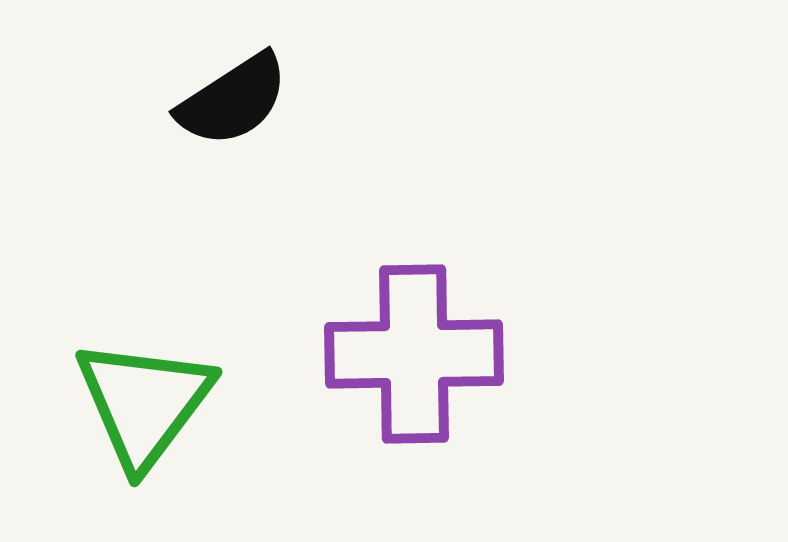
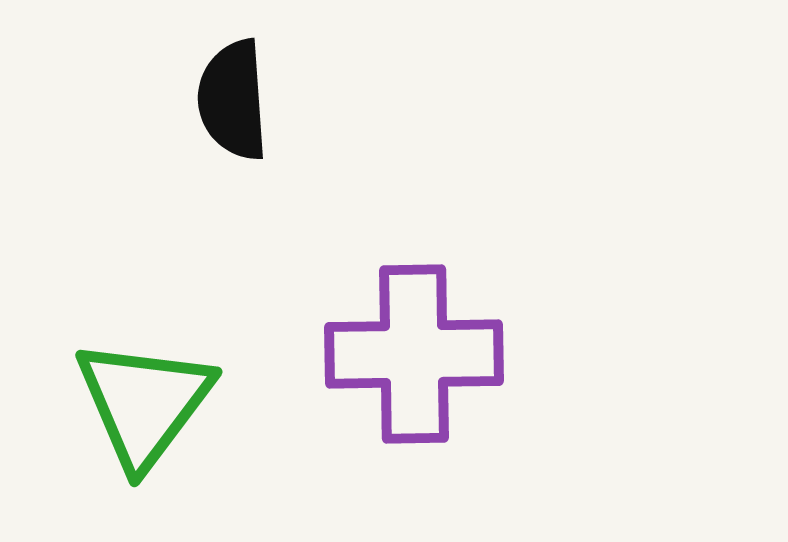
black semicircle: rotated 119 degrees clockwise
